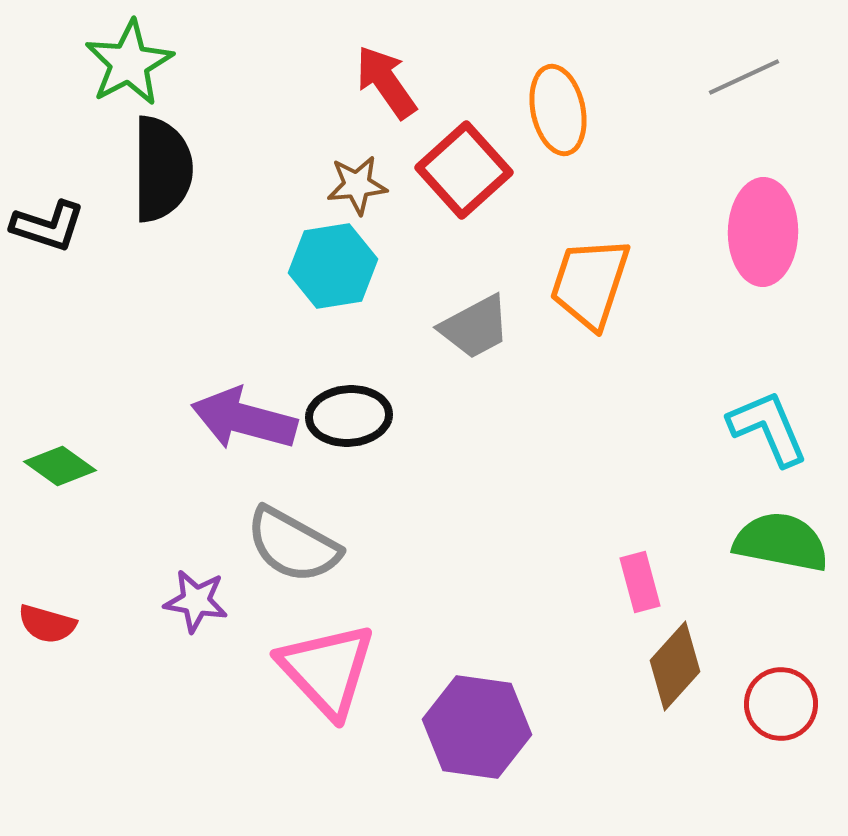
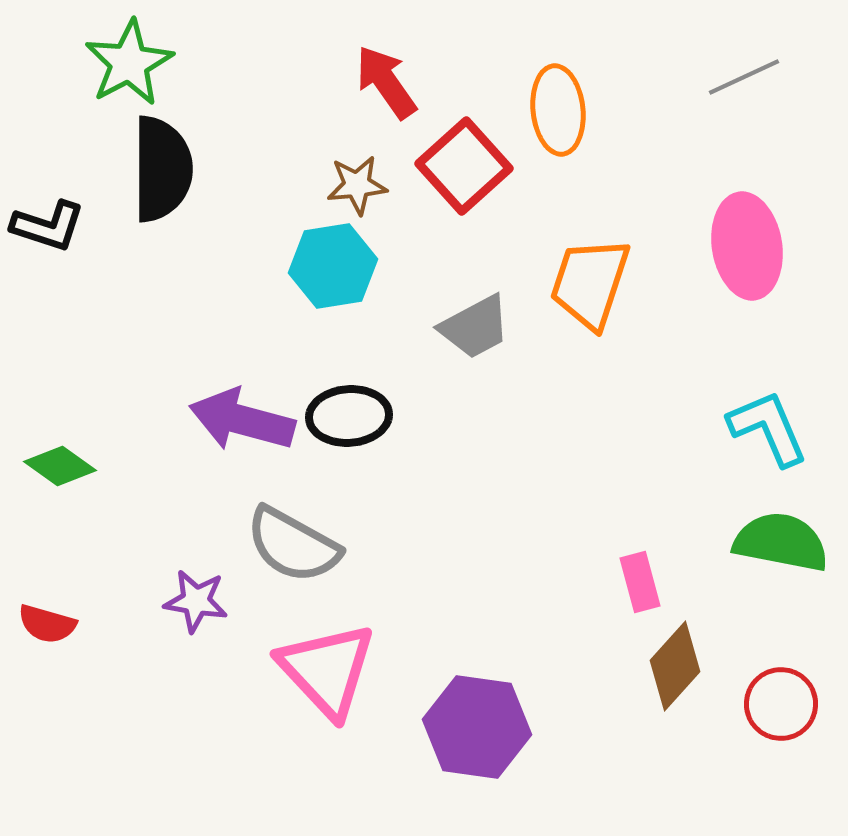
orange ellipse: rotated 6 degrees clockwise
red square: moved 4 px up
pink ellipse: moved 16 px left, 14 px down; rotated 10 degrees counterclockwise
purple arrow: moved 2 px left, 1 px down
